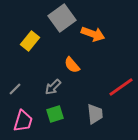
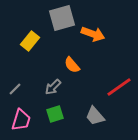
gray square: rotated 20 degrees clockwise
red line: moved 2 px left
gray trapezoid: moved 2 px down; rotated 145 degrees clockwise
pink trapezoid: moved 2 px left, 1 px up
